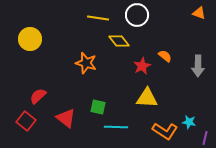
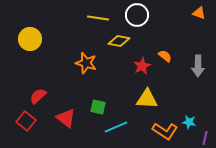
yellow diamond: rotated 40 degrees counterclockwise
yellow triangle: moved 1 px down
cyan line: rotated 25 degrees counterclockwise
